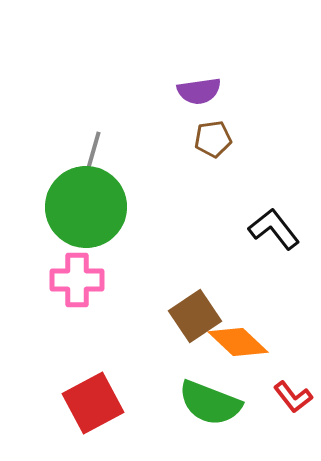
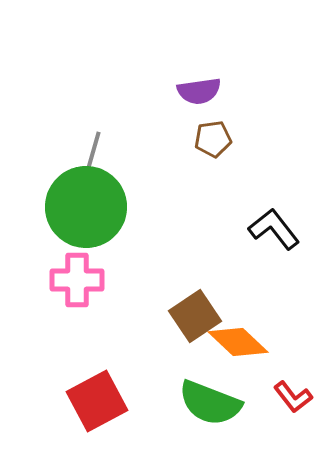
red square: moved 4 px right, 2 px up
